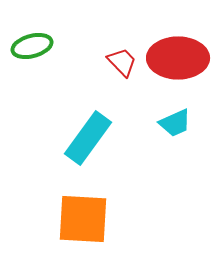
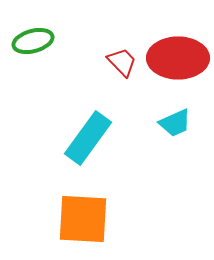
green ellipse: moved 1 px right, 5 px up
